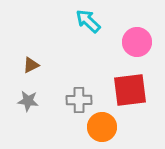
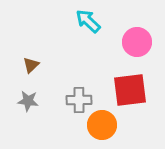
brown triangle: rotated 18 degrees counterclockwise
orange circle: moved 2 px up
